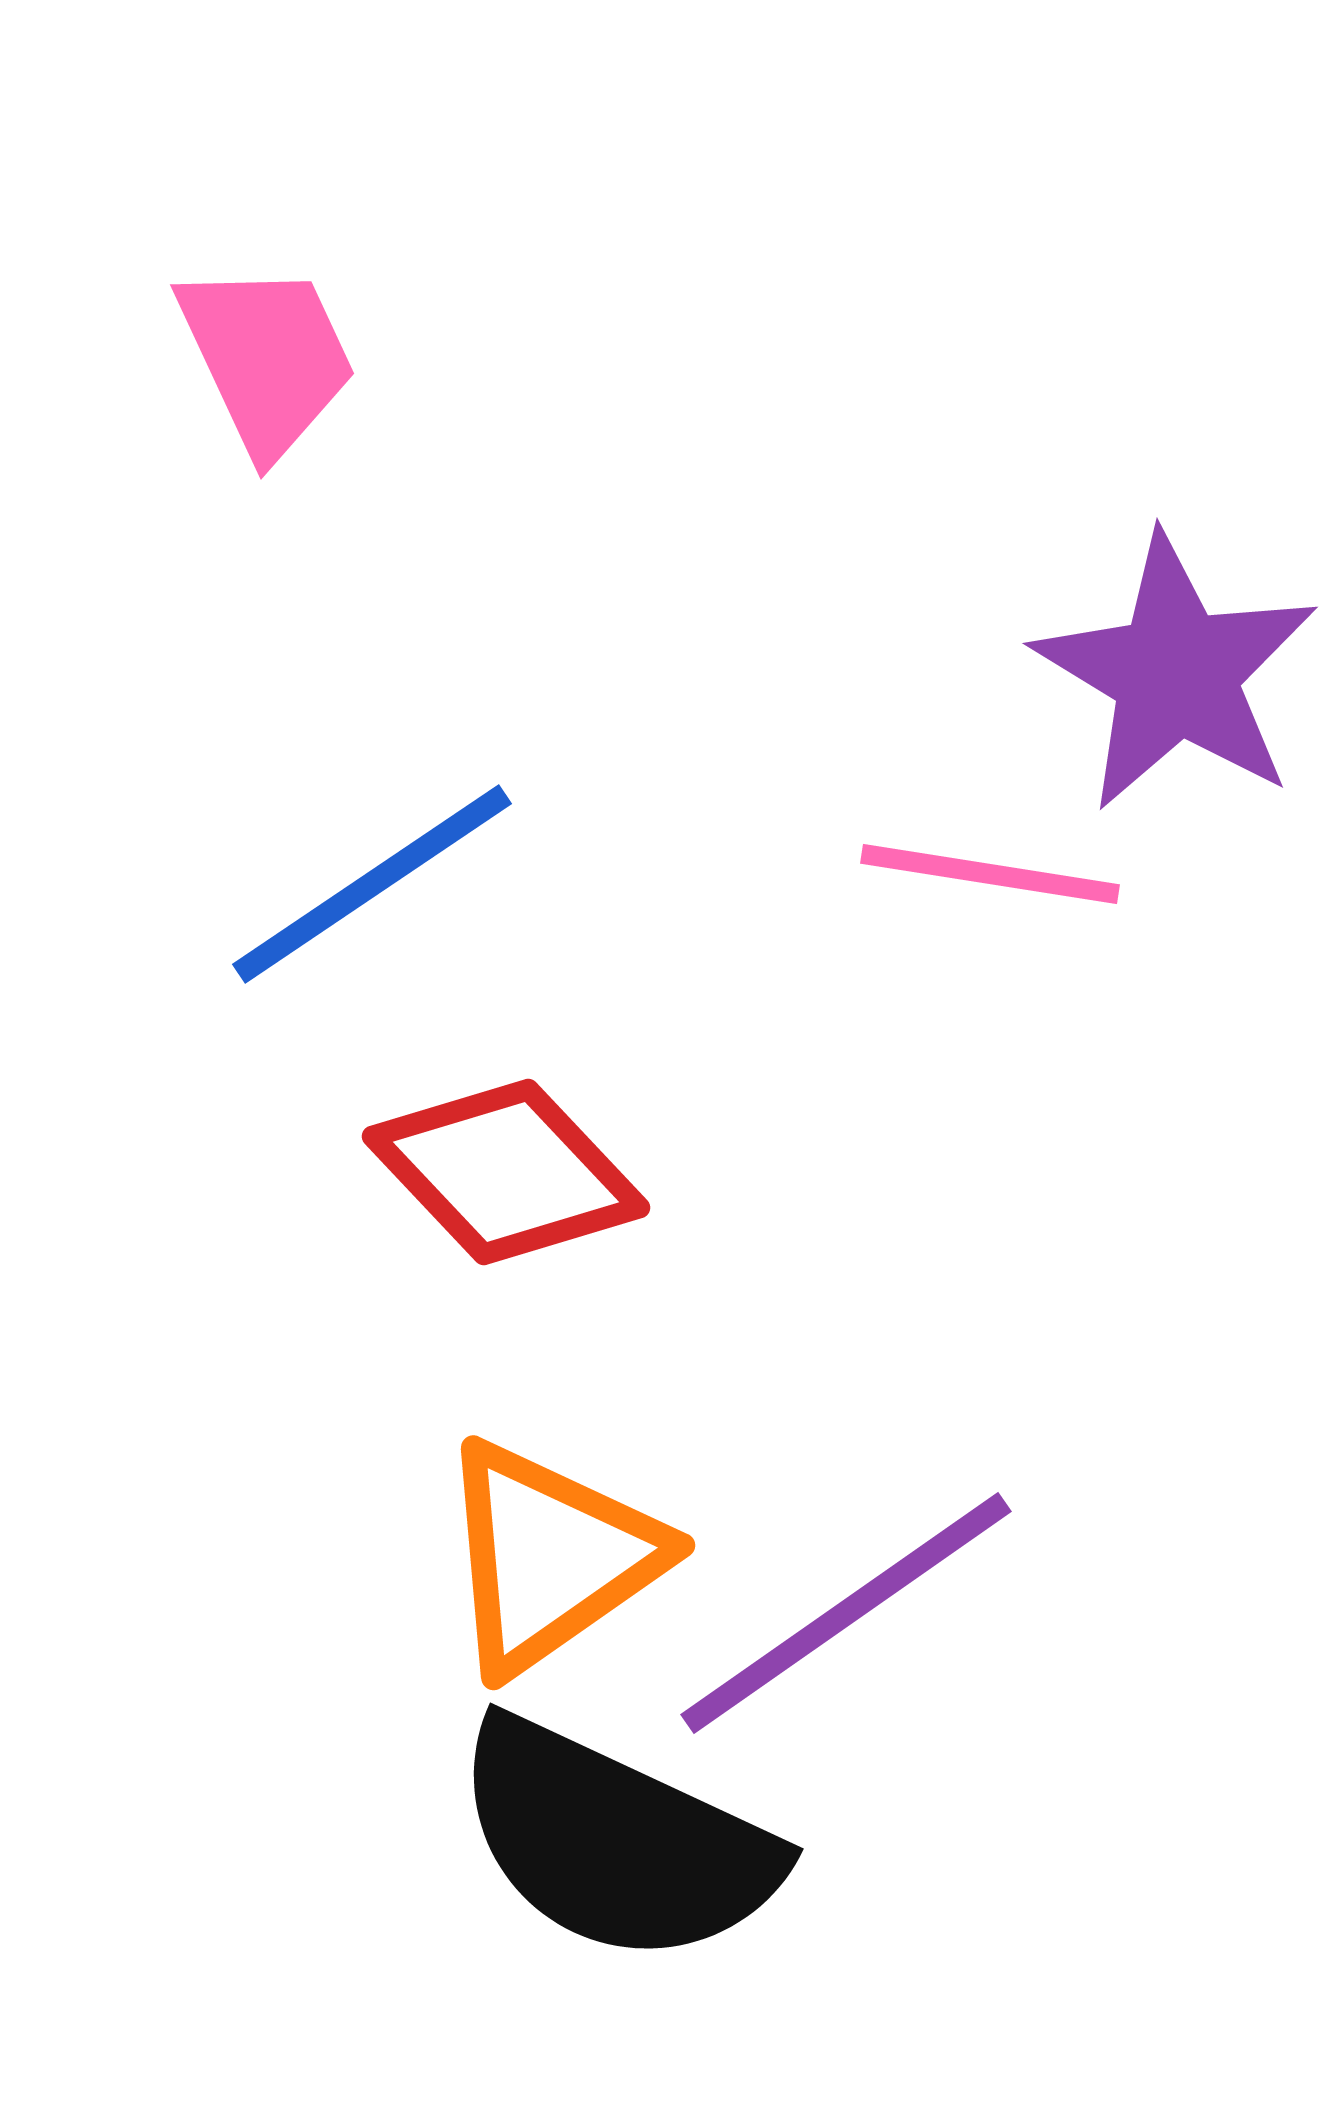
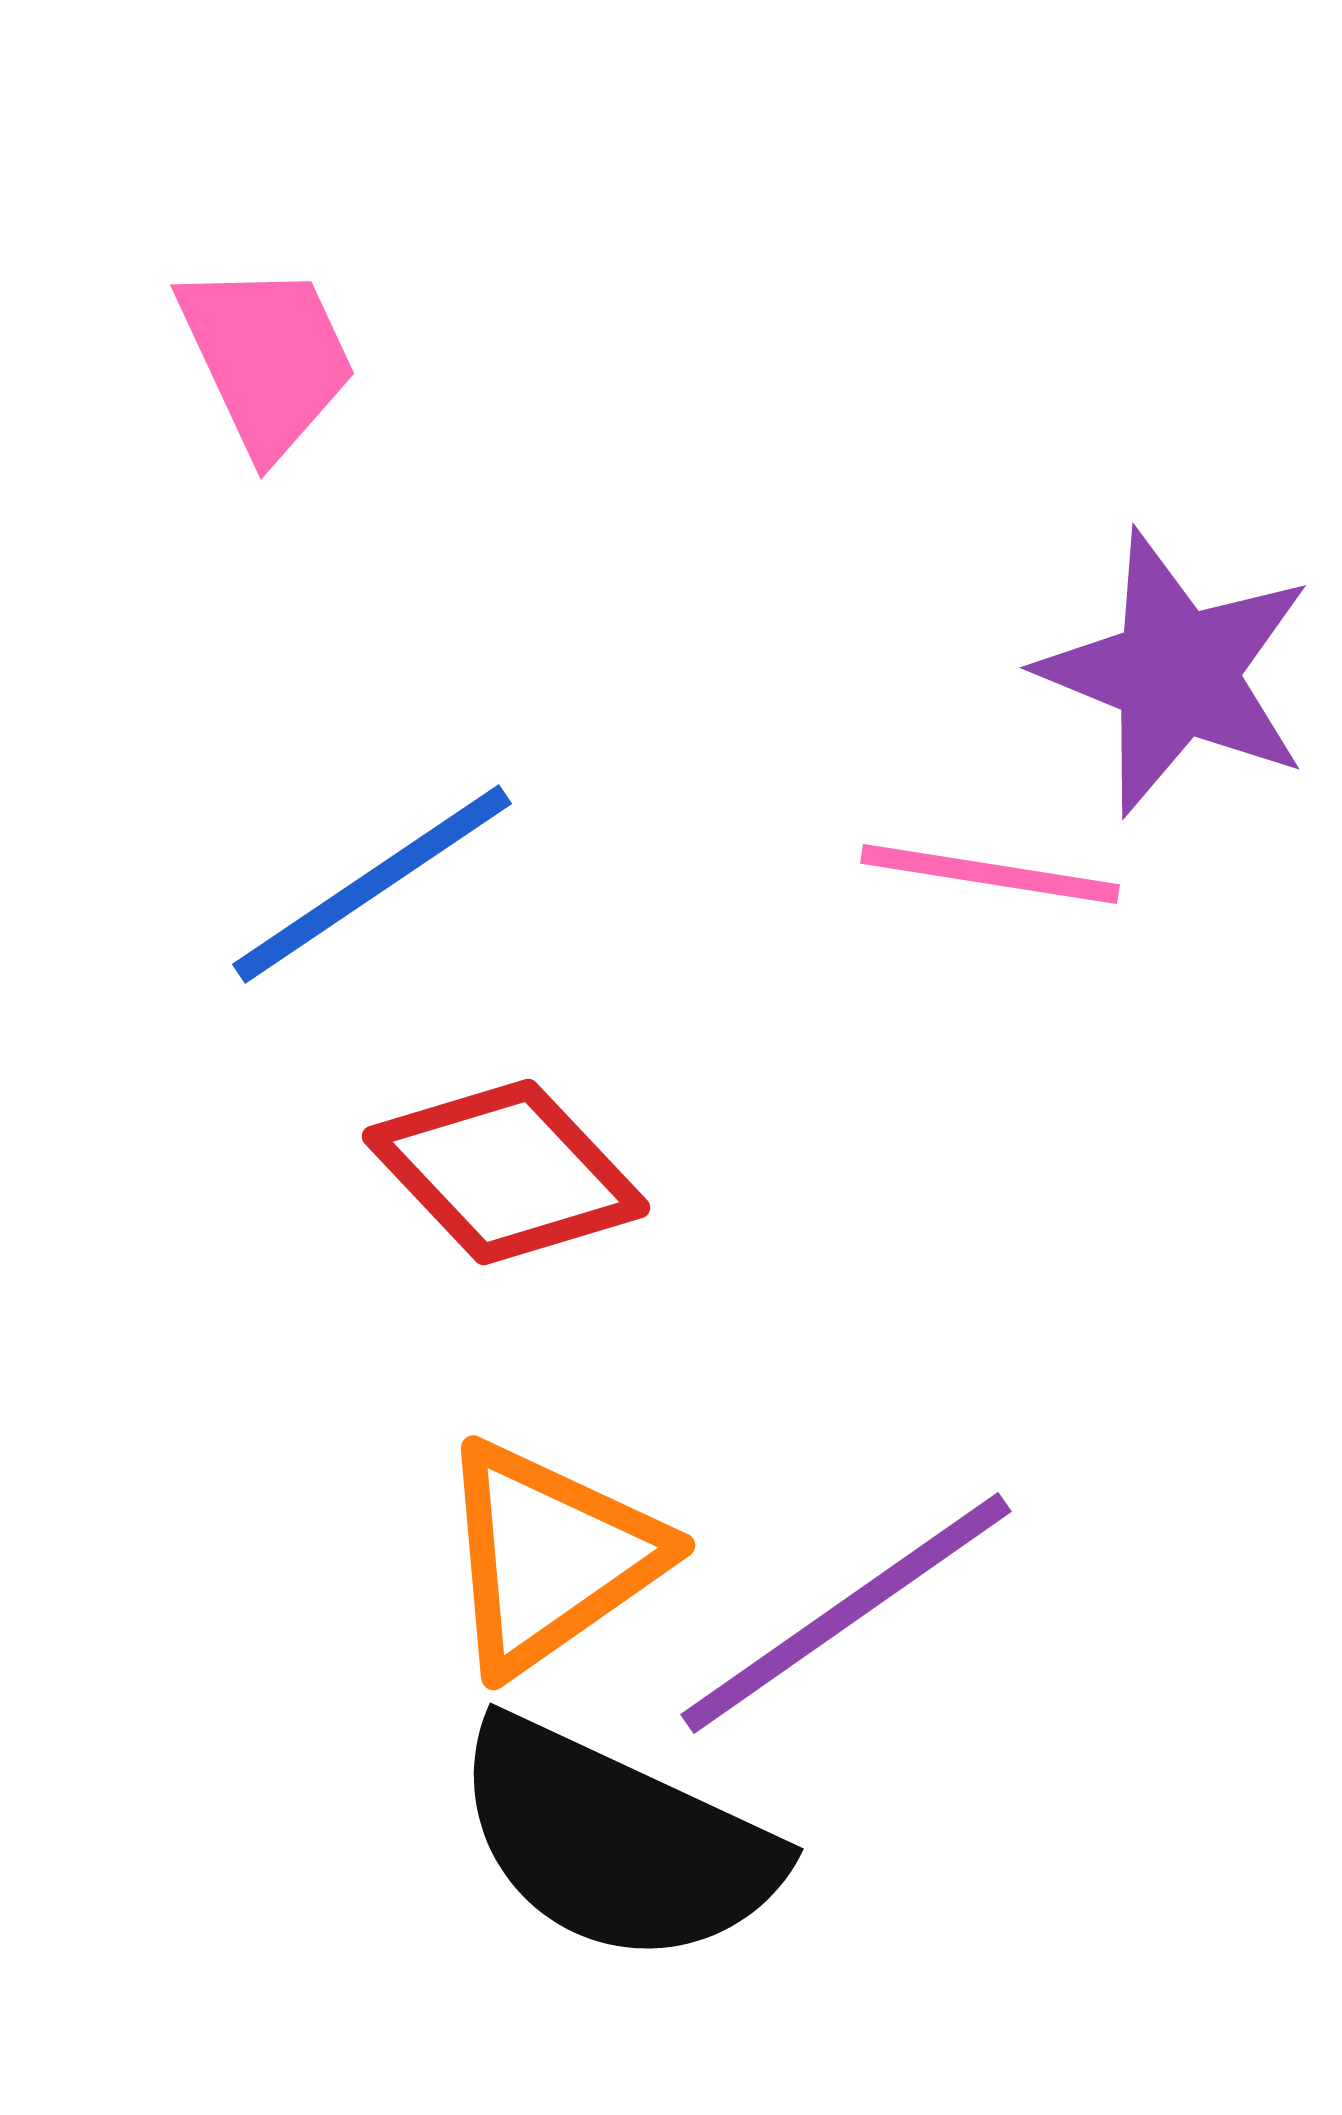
purple star: rotated 9 degrees counterclockwise
